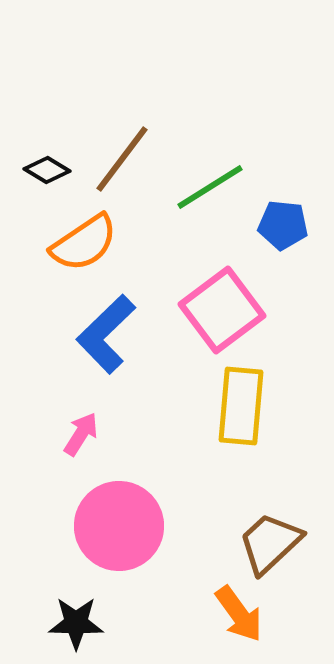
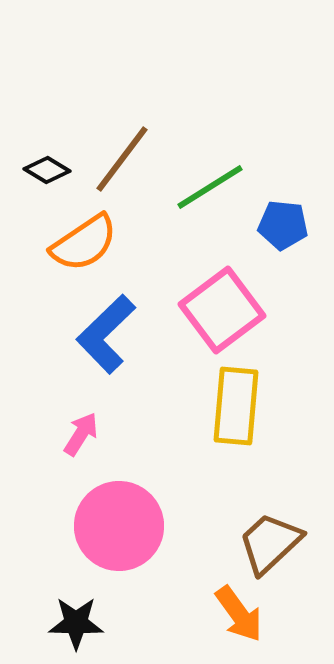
yellow rectangle: moved 5 px left
